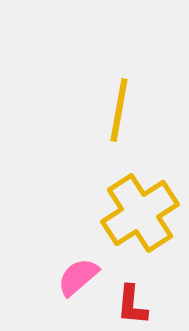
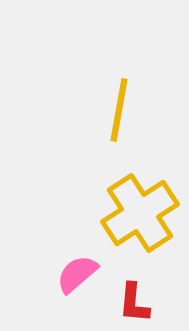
pink semicircle: moved 1 px left, 3 px up
red L-shape: moved 2 px right, 2 px up
